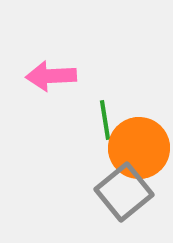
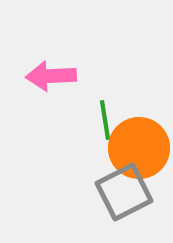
gray square: rotated 12 degrees clockwise
